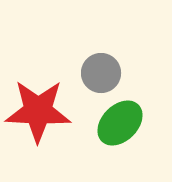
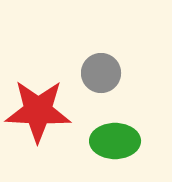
green ellipse: moved 5 px left, 18 px down; rotated 45 degrees clockwise
